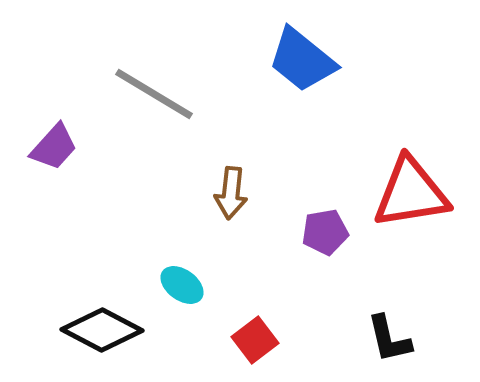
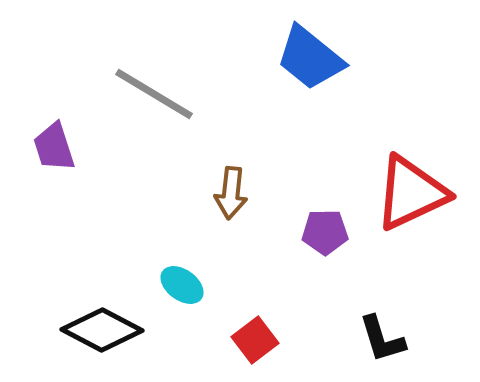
blue trapezoid: moved 8 px right, 2 px up
purple trapezoid: rotated 120 degrees clockwise
red triangle: rotated 16 degrees counterclockwise
purple pentagon: rotated 9 degrees clockwise
black L-shape: moved 7 px left; rotated 4 degrees counterclockwise
